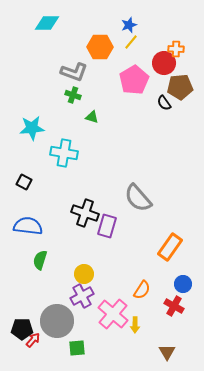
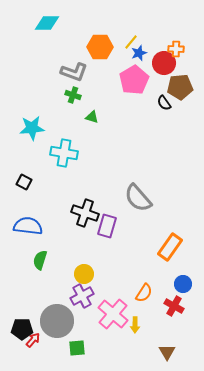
blue star: moved 10 px right, 28 px down
orange semicircle: moved 2 px right, 3 px down
